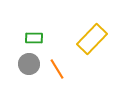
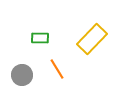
green rectangle: moved 6 px right
gray circle: moved 7 px left, 11 px down
